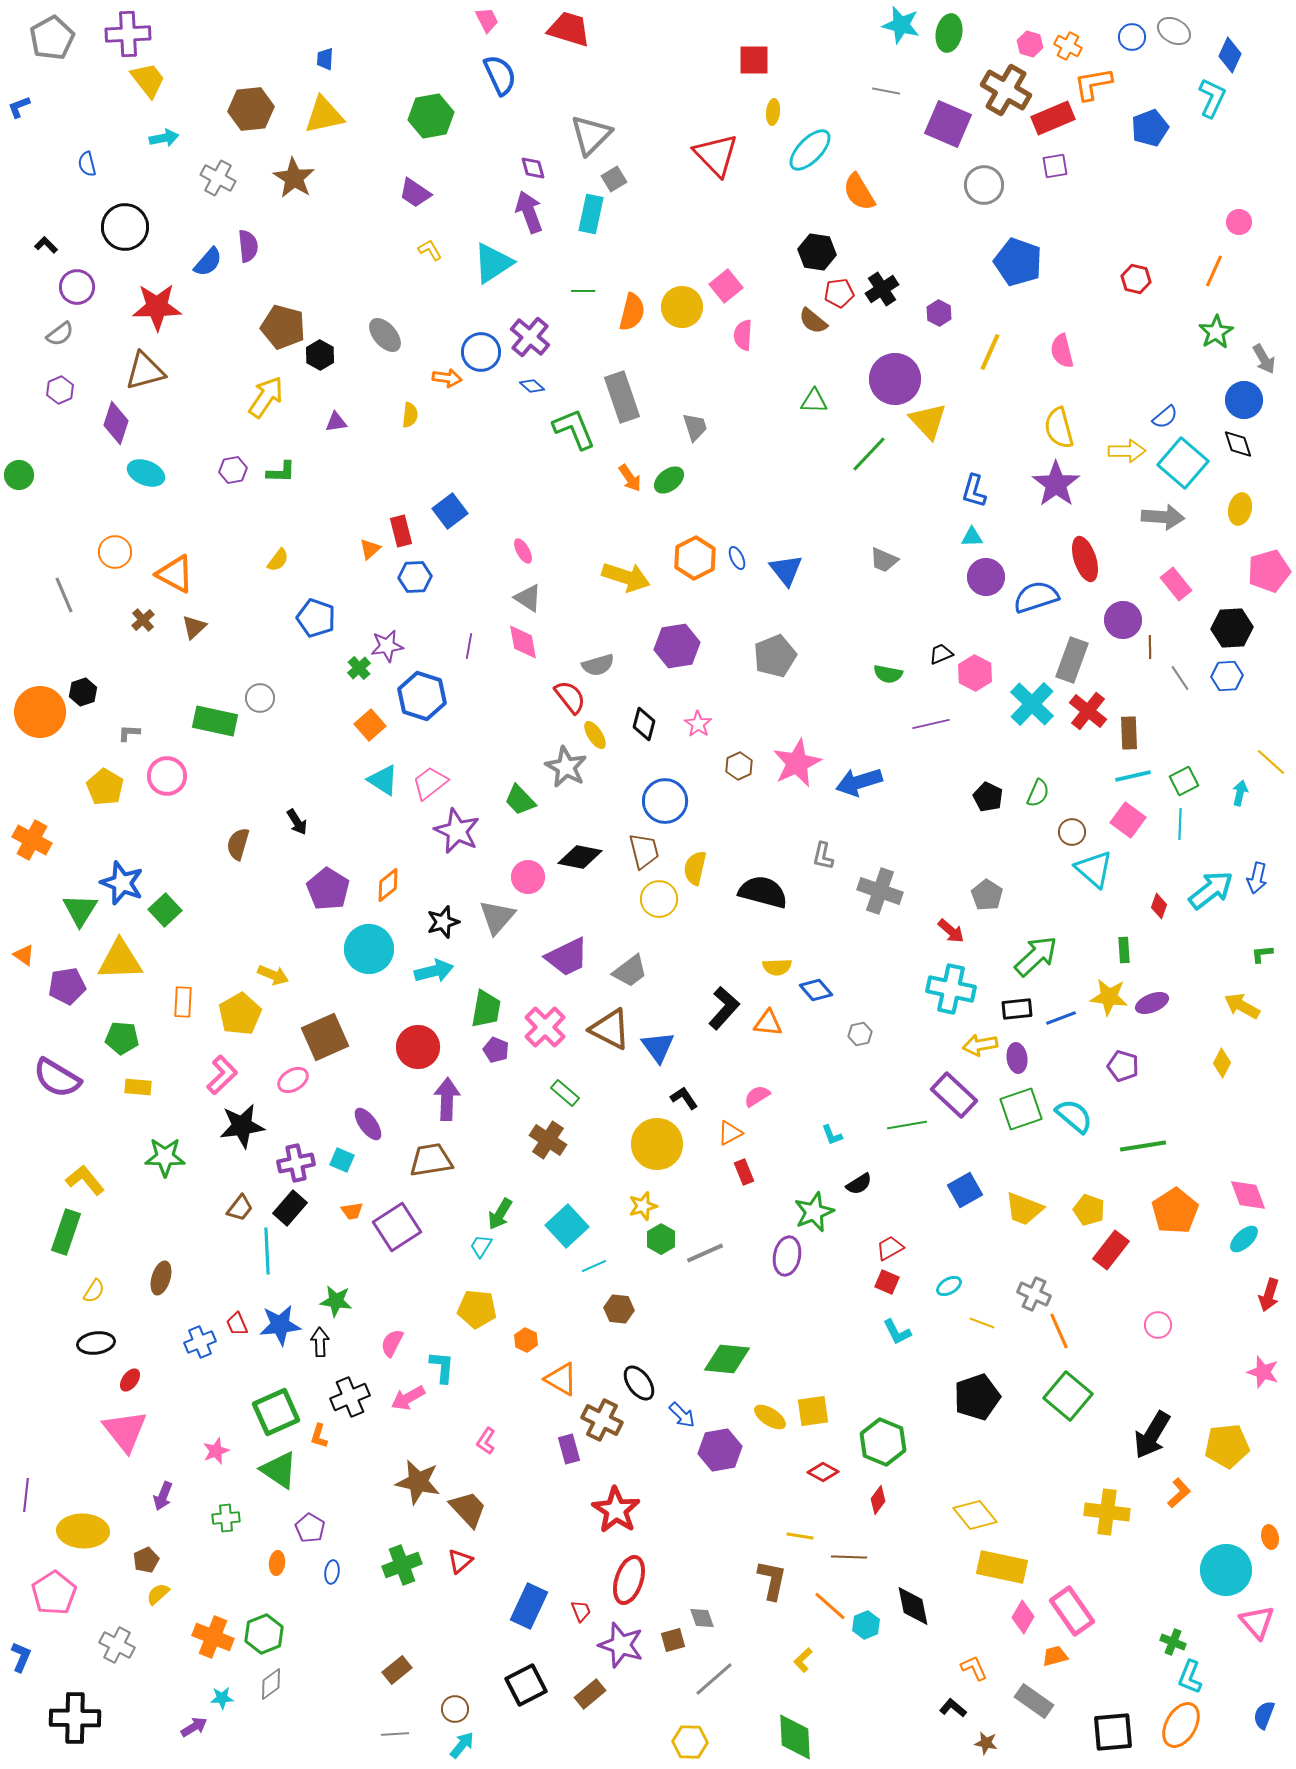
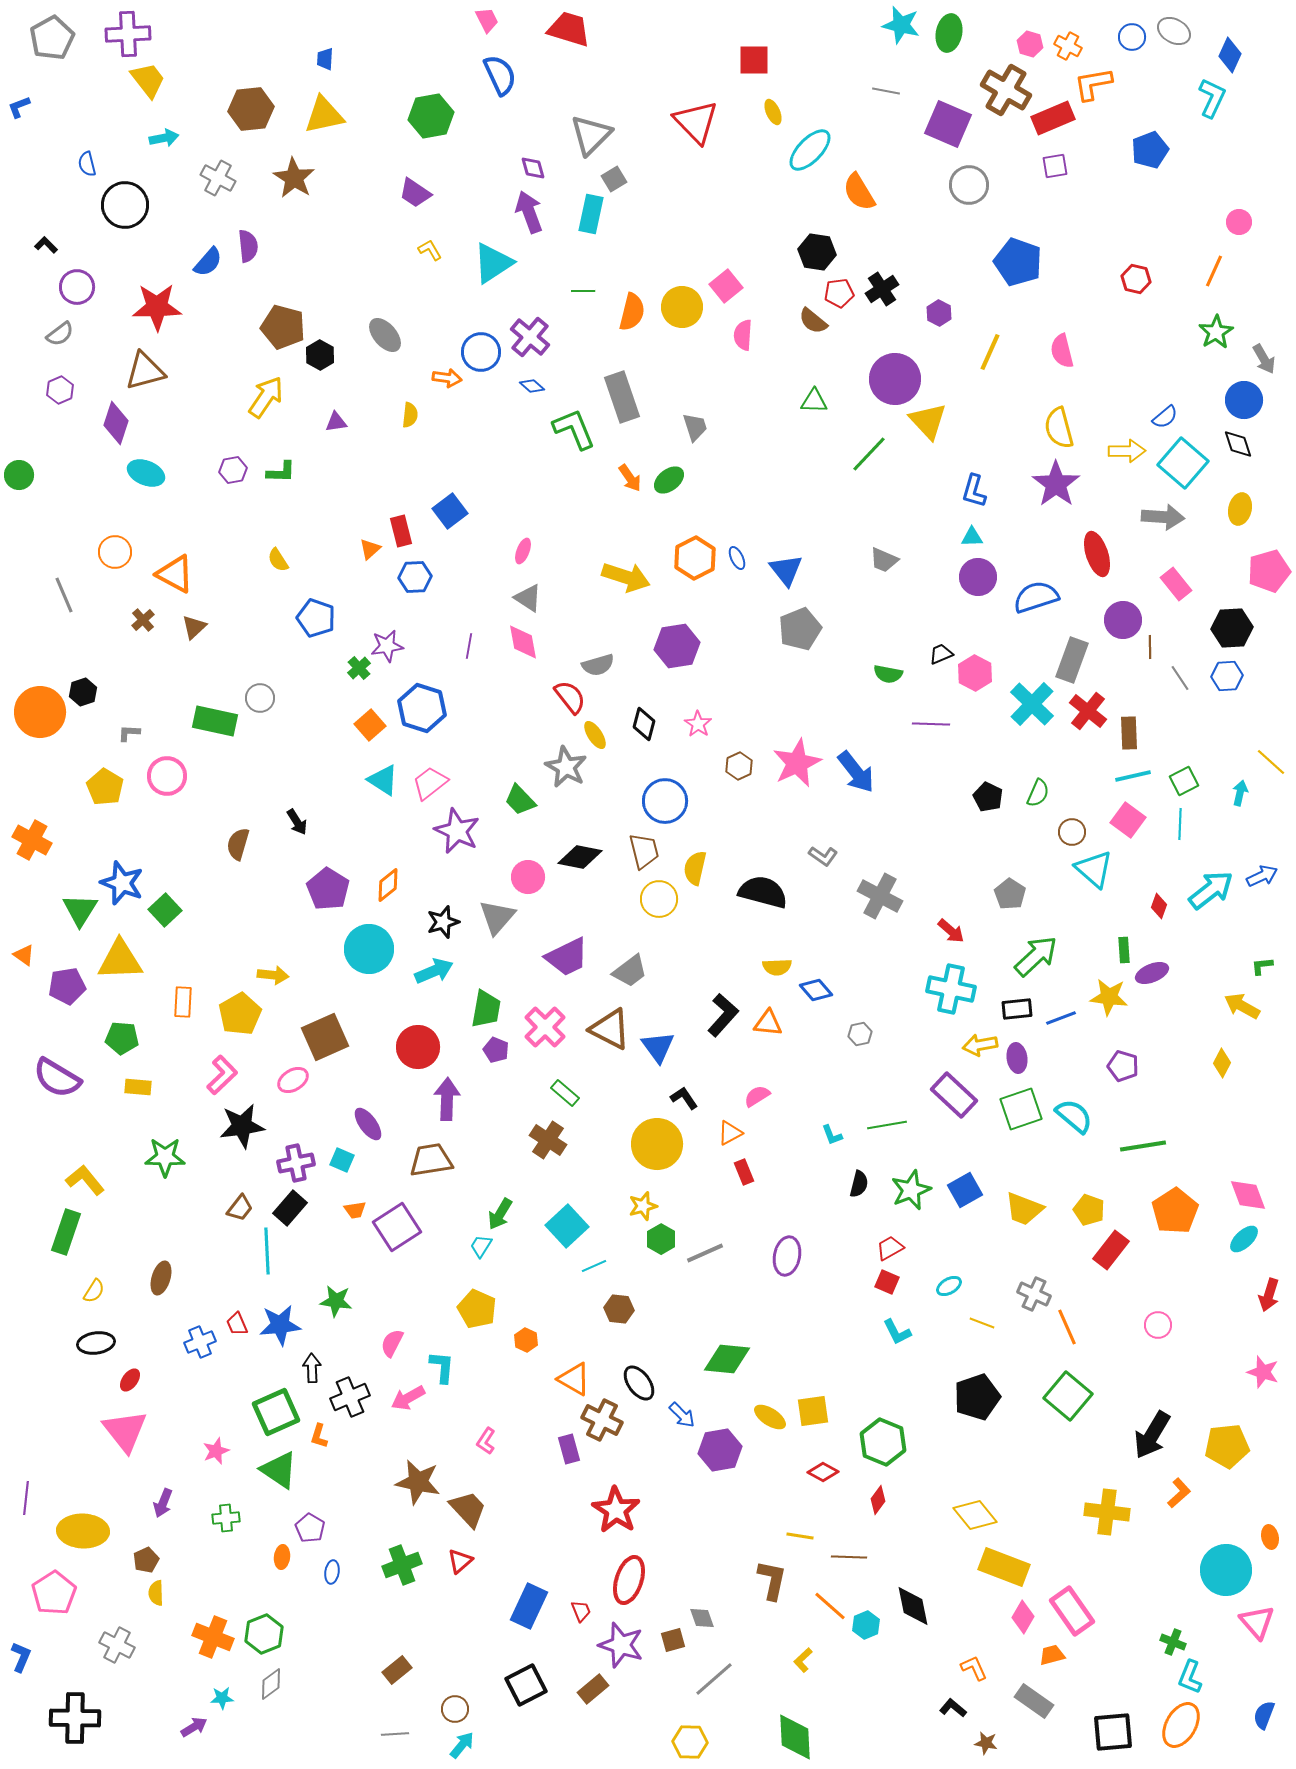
yellow ellipse at (773, 112): rotated 30 degrees counterclockwise
blue pentagon at (1150, 128): moved 22 px down
red triangle at (716, 155): moved 20 px left, 33 px up
gray circle at (984, 185): moved 15 px left
black circle at (125, 227): moved 22 px up
pink ellipse at (523, 551): rotated 50 degrees clockwise
red ellipse at (1085, 559): moved 12 px right, 5 px up
yellow semicircle at (278, 560): rotated 110 degrees clockwise
purple circle at (986, 577): moved 8 px left
gray pentagon at (775, 656): moved 25 px right, 27 px up
blue hexagon at (422, 696): moved 12 px down
purple line at (931, 724): rotated 15 degrees clockwise
blue arrow at (859, 782): moved 3 px left, 10 px up; rotated 111 degrees counterclockwise
gray L-shape at (823, 856): rotated 68 degrees counterclockwise
blue arrow at (1257, 878): moved 5 px right, 2 px up; rotated 128 degrees counterclockwise
gray cross at (880, 891): moved 5 px down; rotated 9 degrees clockwise
gray pentagon at (987, 895): moved 23 px right, 1 px up
green L-shape at (1262, 954): moved 12 px down
cyan arrow at (434, 971): rotated 9 degrees counterclockwise
yellow arrow at (273, 975): rotated 16 degrees counterclockwise
purple ellipse at (1152, 1003): moved 30 px up
black L-shape at (724, 1008): moved 1 px left, 7 px down
green line at (907, 1125): moved 20 px left
black semicircle at (859, 1184): rotated 44 degrees counterclockwise
orange trapezoid at (352, 1211): moved 3 px right, 1 px up
green star at (814, 1212): moved 97 px right, 22 px up
yellow pentagon at (477, 1309): rotated 18 degrees clockwise
orange line at (1059, 1331): moved 8 px right, 4 px up
black arrow at (320, 1342): moved 8 px left, 26 px down
orange triangle at (561, 1379): moved 13 px right
purple line at (26, 1495): moved 3 px down
purple arrow at (163, 1496): moved 7 px down
orange ellipse at (277, 1563): moved 5 px right, 6 px up
yellow rectangle at (1002, 1567): moved 2 px right; rotated 9 degrees clockwise
yellow semicircle at (158, 1594): moved 2 px left, 1 px up; rotated 50 degrees counterclockwise
orange trapezoid at (1055, 1656): moved 3 px left, 1 px up
brown rectangle at (590, 1694): moved 3 px right, 5 px up
